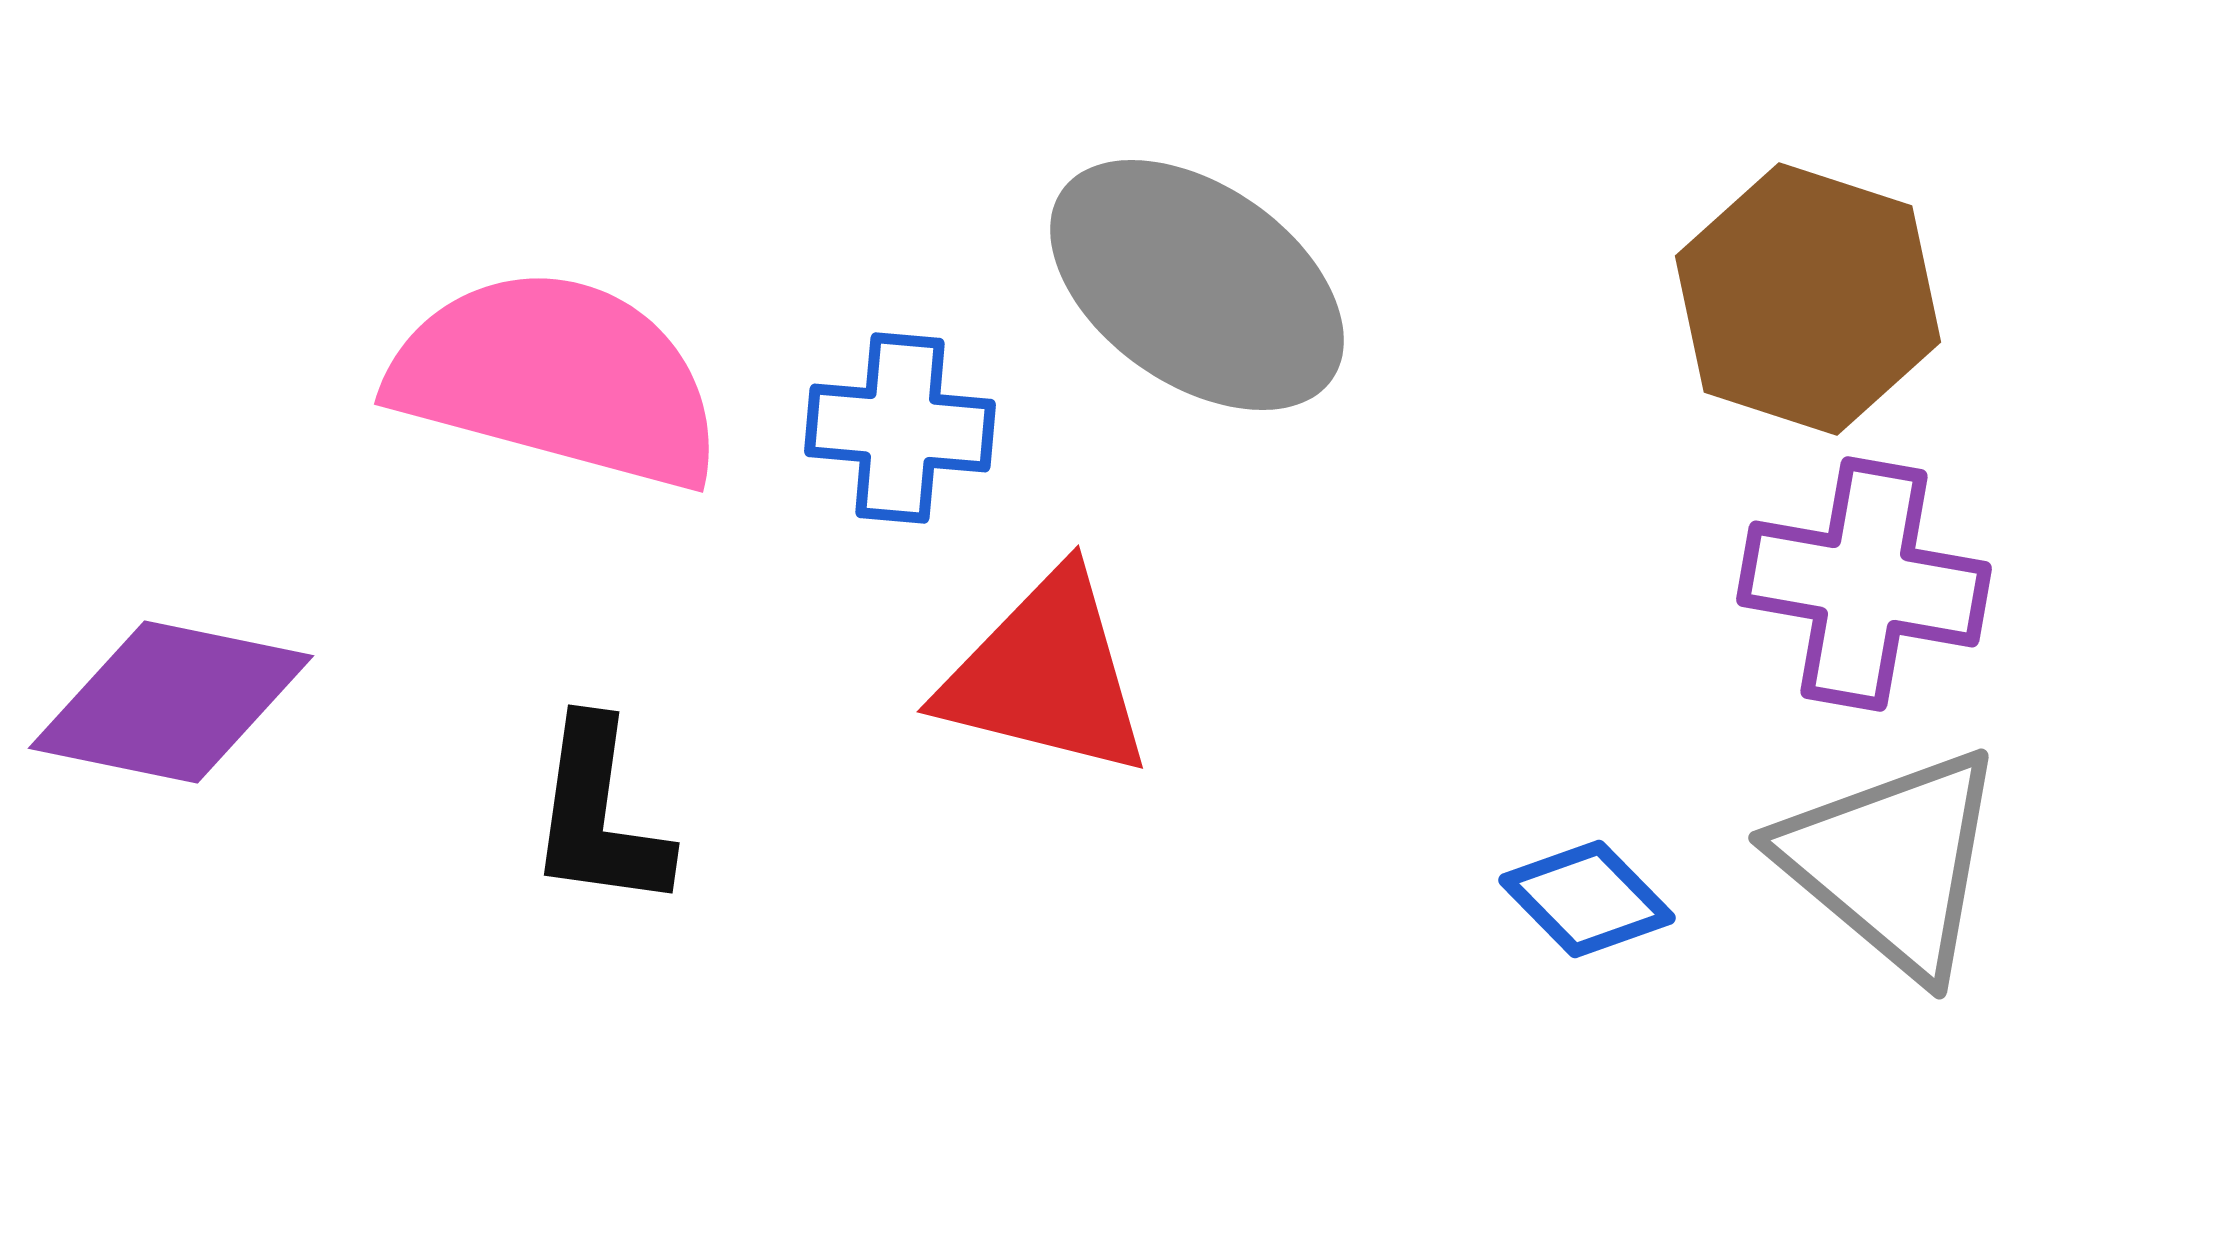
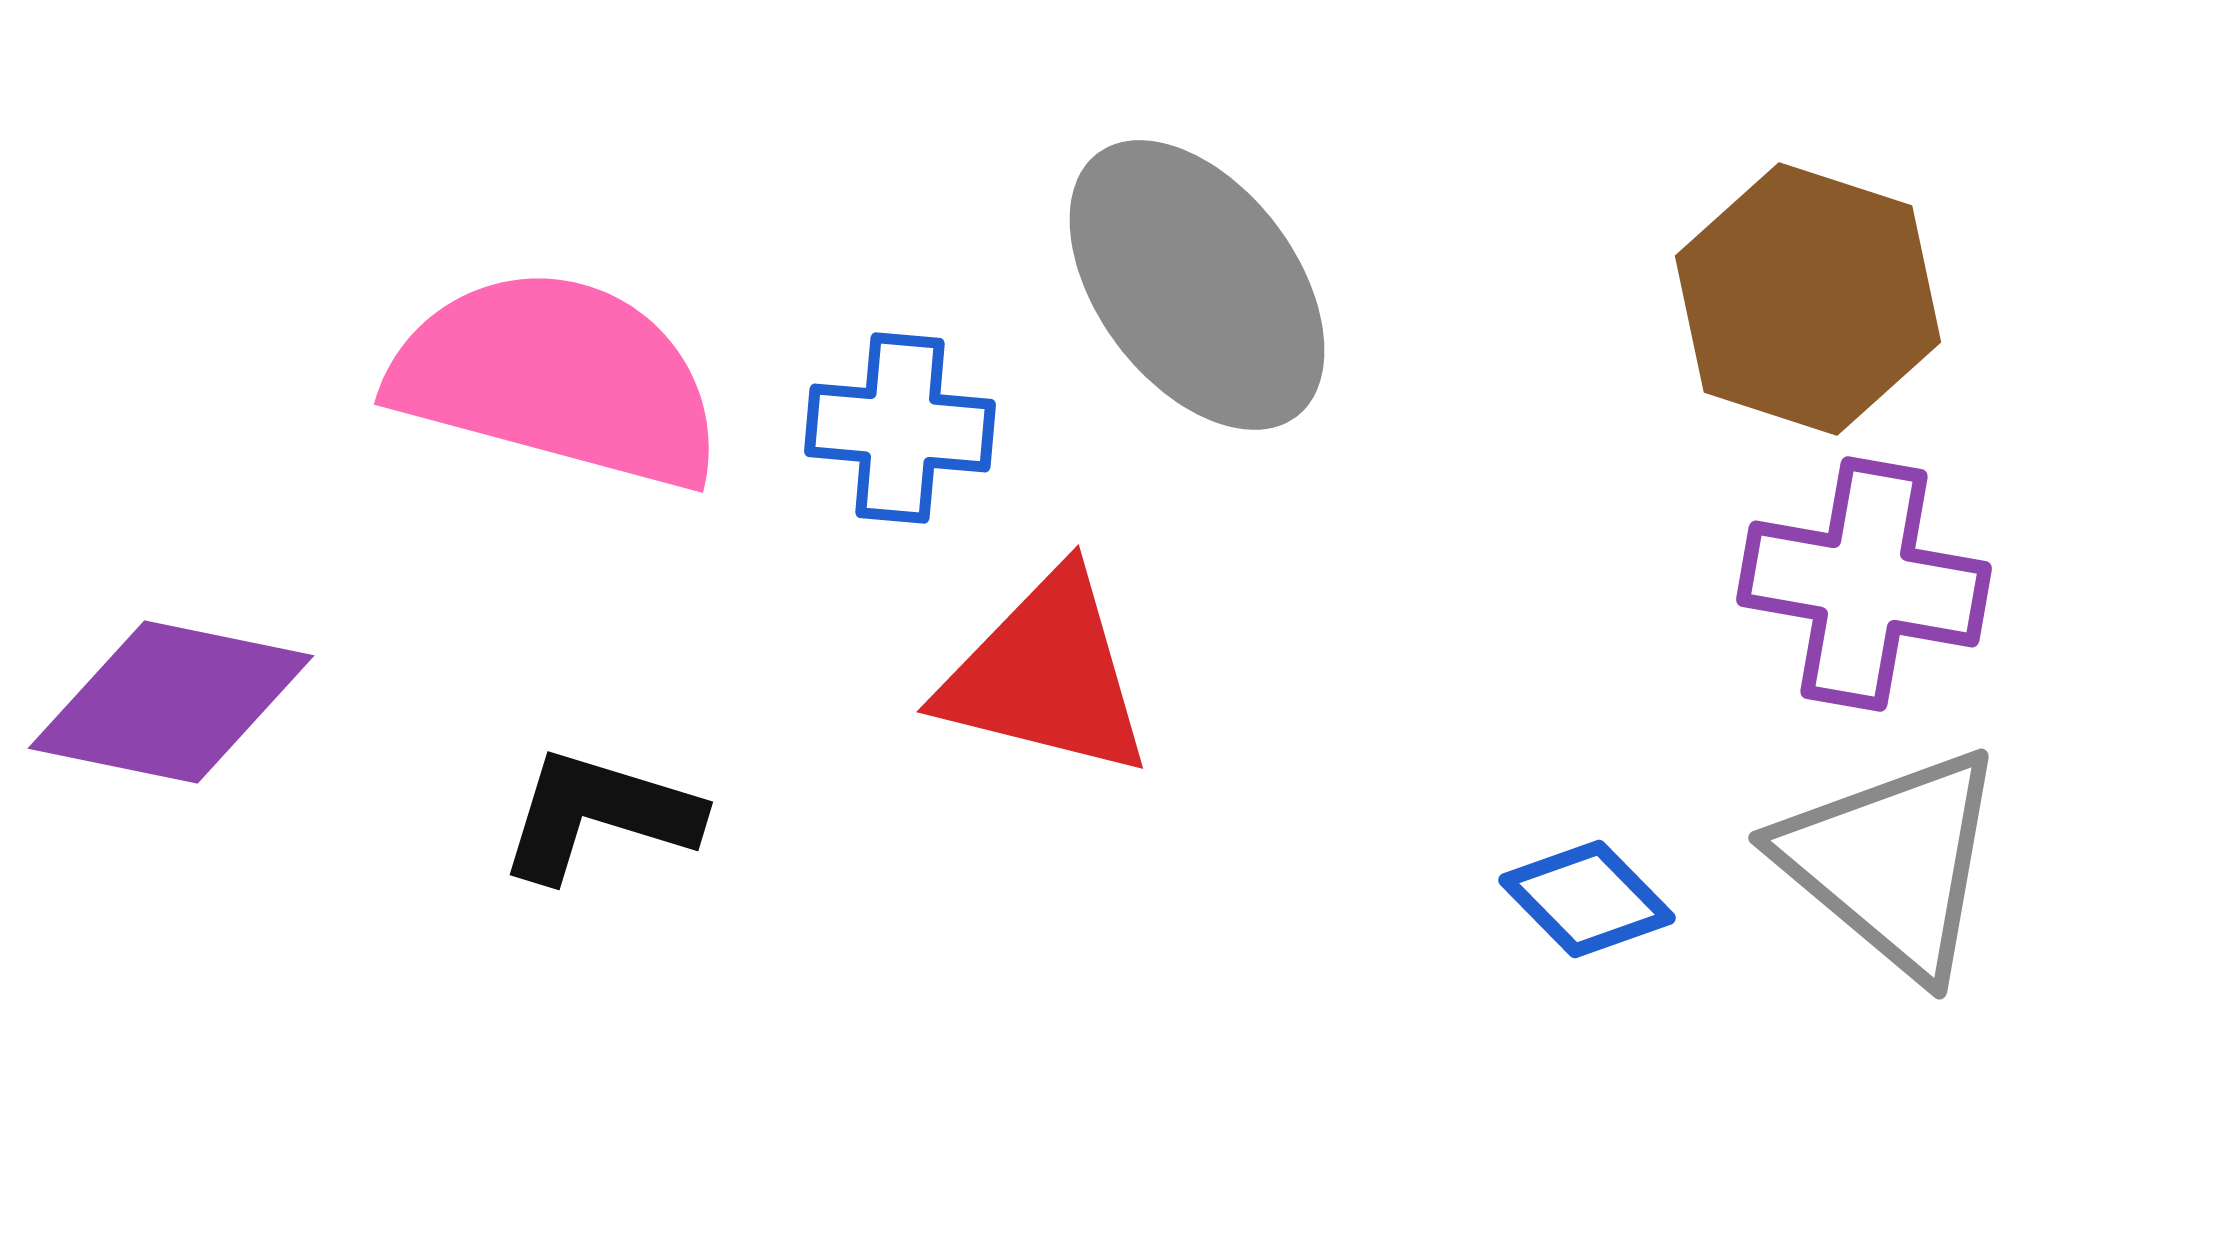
gray ellipse: rotated 18 degrees clockwise
black L-shape: rotated 99 degrees clockwise
